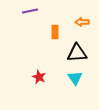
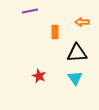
red star: moved 1 px up
